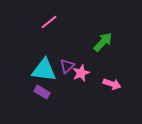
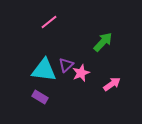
purple triangle: moved 1 px left, 1 px up
pink arrow: rotated 54 degrees counterclockwise
purple rectangle: moved 2 px left, 5 px down
